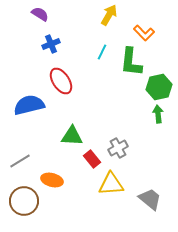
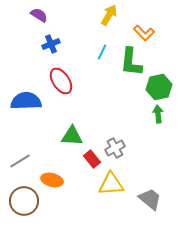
purple semicircle: moved 1 px left, 1 px down
blue semicircle: moved 3 px left, 4 px up; rotated 12 degrees clockwise
gray cross: moved 3 px left
